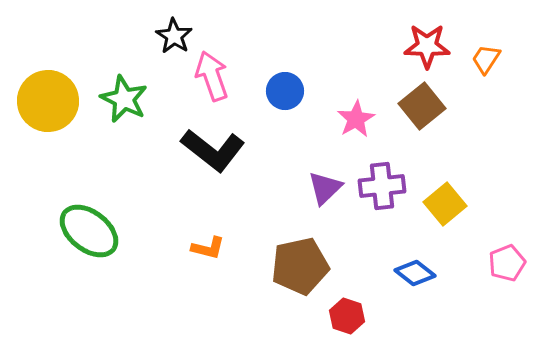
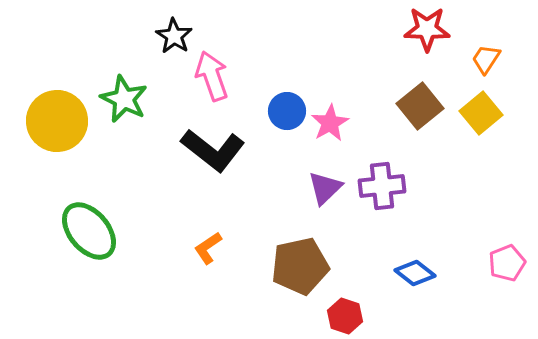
red star: moved 17 px up
blue circle: moved 2 px right, 20 px down
yellow circle: moved 9 px right, 20 px down
brown square: moved 2 px left
pink star: moved 26 px left, 4 px down
yellow square: moved 36 px right, 91 px up
green ellipse: rotated 12 degrees clockwise
orange L-shape: rotated 132 degrees clockwise
red hexagon: moved 2 px left
